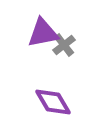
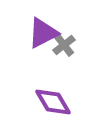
purple triangle: rotated 16 degrees counterclockwise
